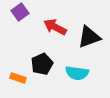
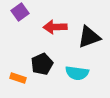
red arrow: rotated 30 degrees counterclockwise
